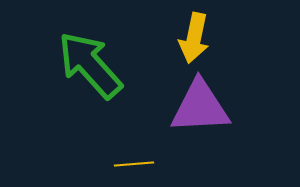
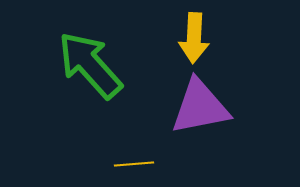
yellow arrow: rotated 9 degrees counterclockwise
purple triangle: rotated 8 degrees counterclockwise
